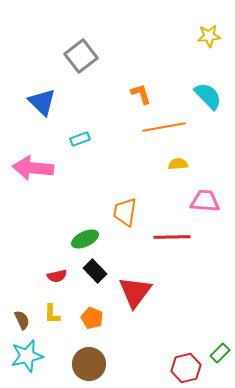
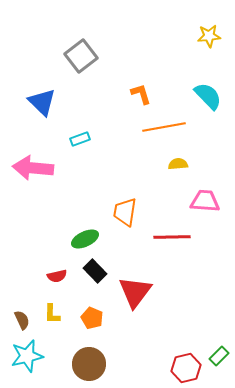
green rectangle: moved 1 px left, 3 px down
